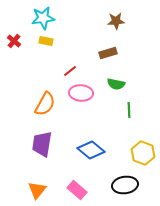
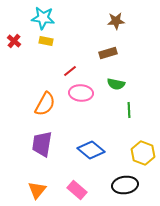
cyan star: rotated 15 degrees clockwise
